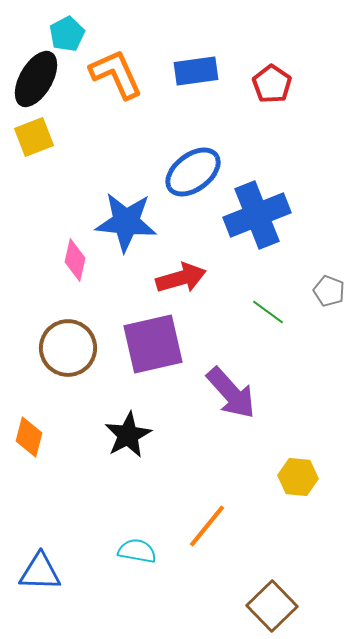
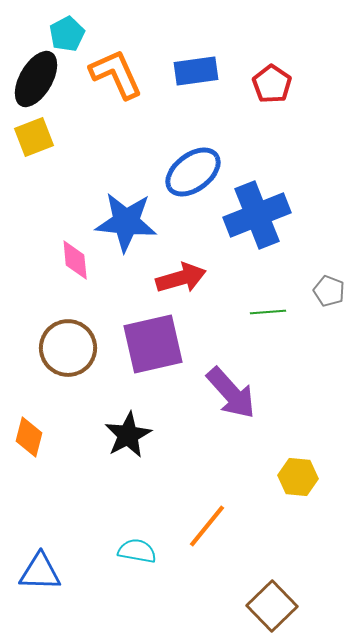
pink diamond: rotated 18 degrees counterclockwise
green line: rotated 40 degrees counterclockwise
